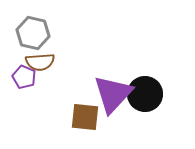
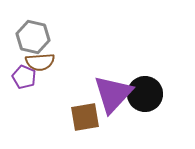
gray hexagon: moved 4 px down
brown square: rotated 16 degrees counterclockwise
